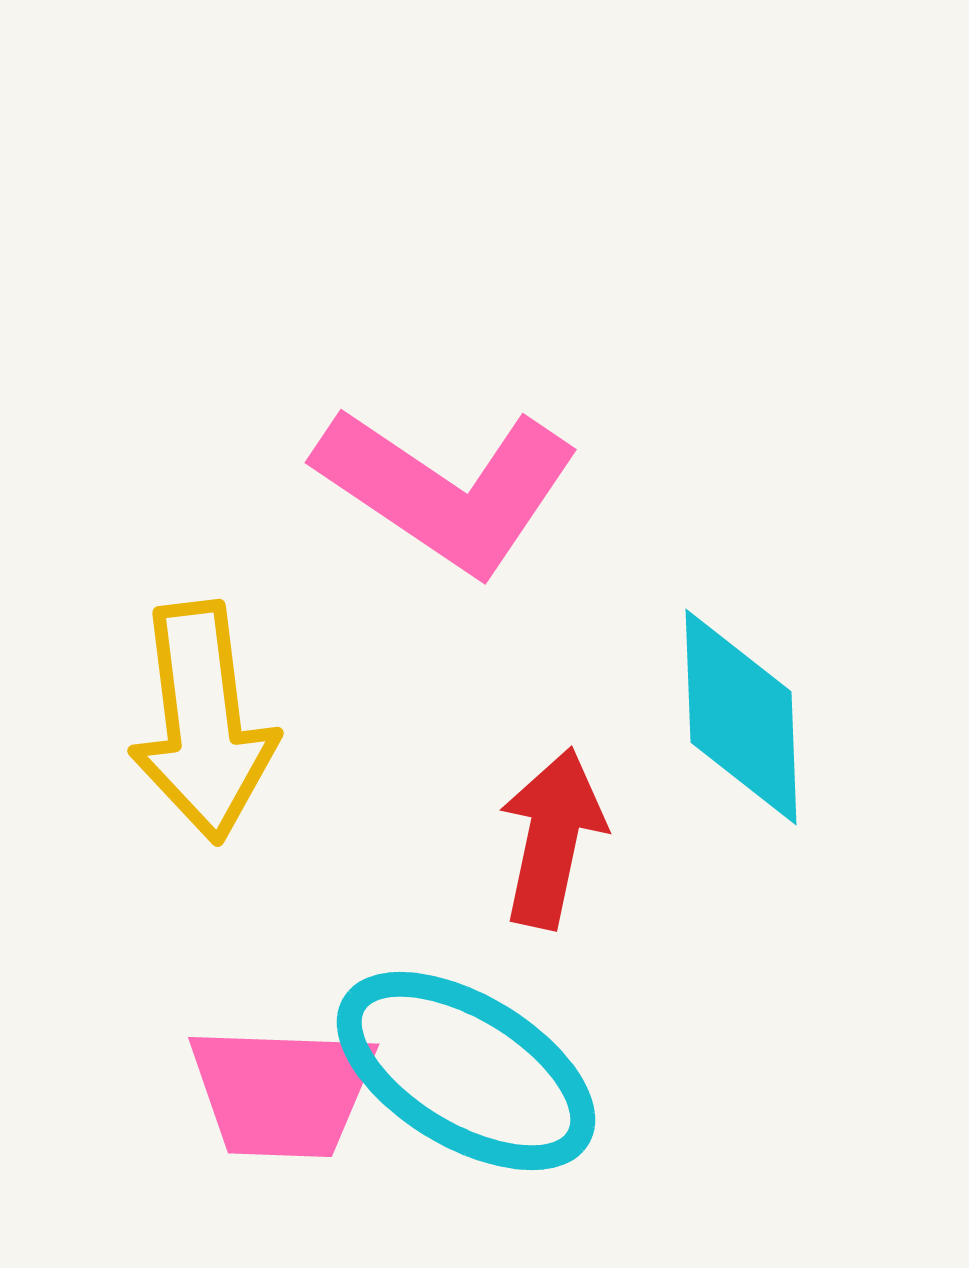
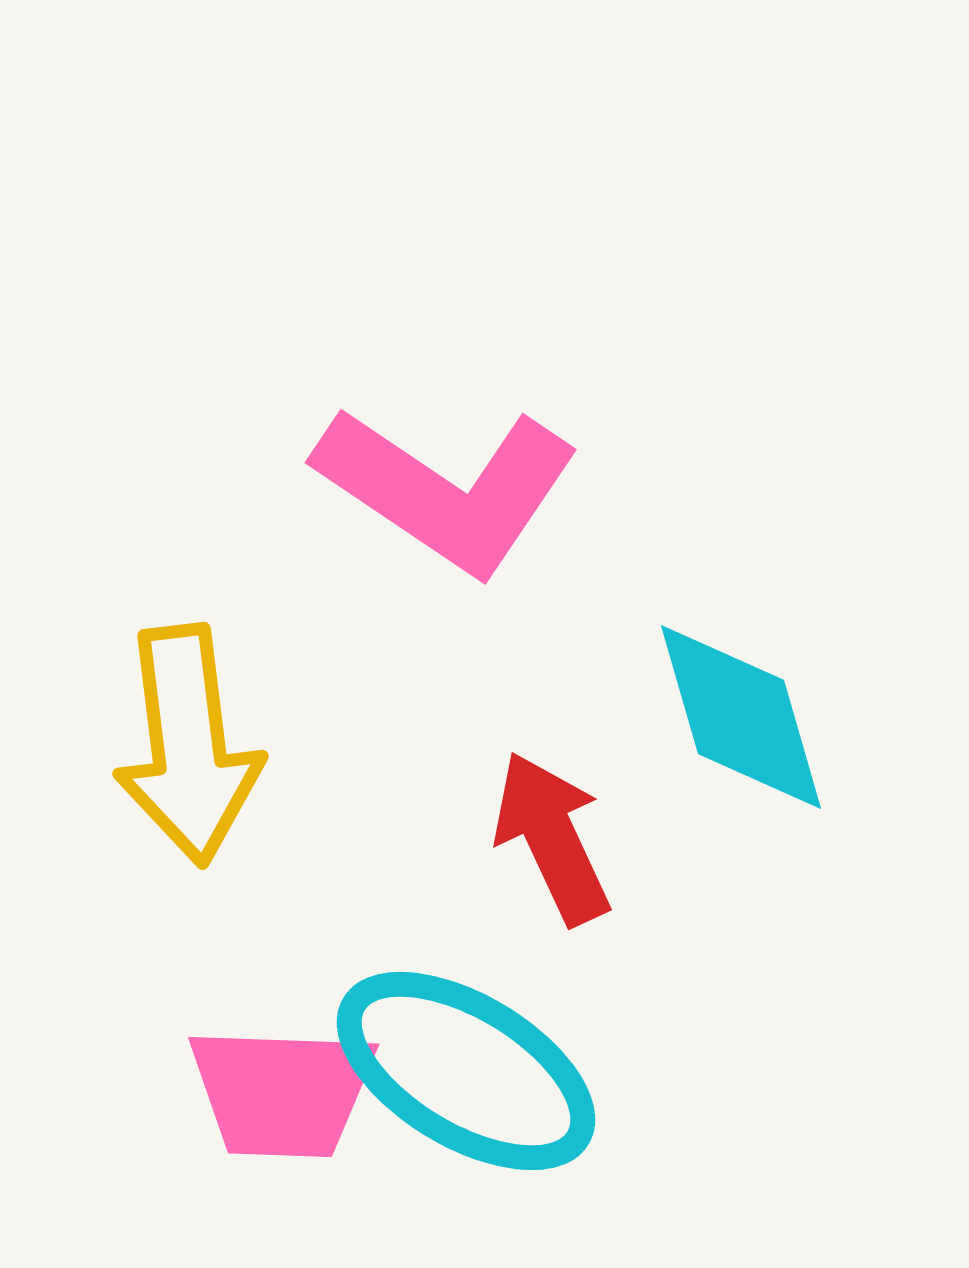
cyan diamond: rotated 14 degrees counterclockwise
yellow arrow: moved 15 px left, 23 px down
red arrow: rotated 37 degrees counterclockwise
